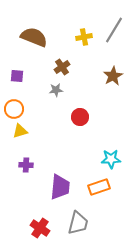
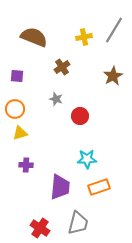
gray star: moved 9 px down; rotated 24 degrees clockwise
orange circle: moved 1 px right
red circle: moved 1 px up
yellow triangle: moved 2 px down
cyan star: moved 24 px left
